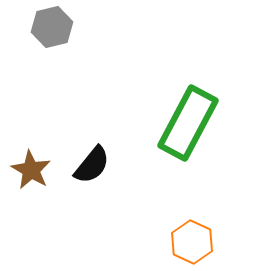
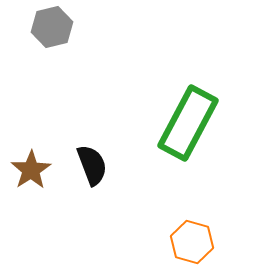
black semicircle: rotated 60 degrees counterclockwise
brown star: rotated 9 degrees clockwise
orange hexagon: rotated 9 degrees counterclockwise
